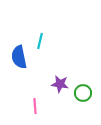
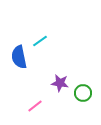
cyan line: rotated 42 degrees clockwise
purple star: moved 1 px up
pink line: rotated 56 degrees clockwise
